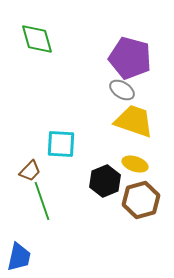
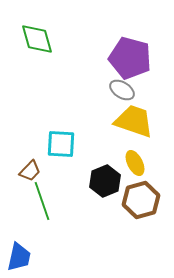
yellow ellipse: moved 1 px up; rotated 45 degrees clockwise
